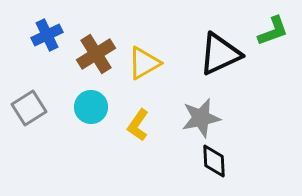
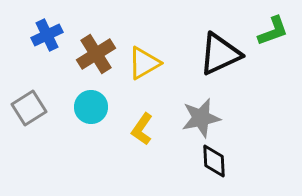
yellow L-shape: moved 4 px right, 4 px down
